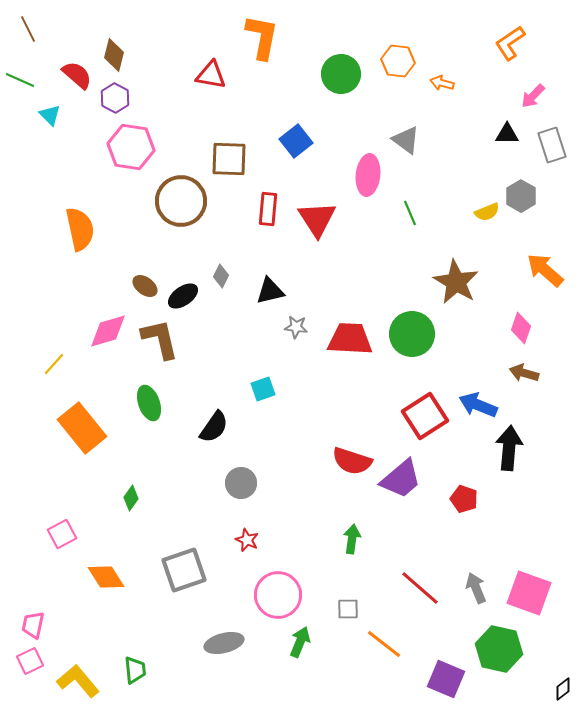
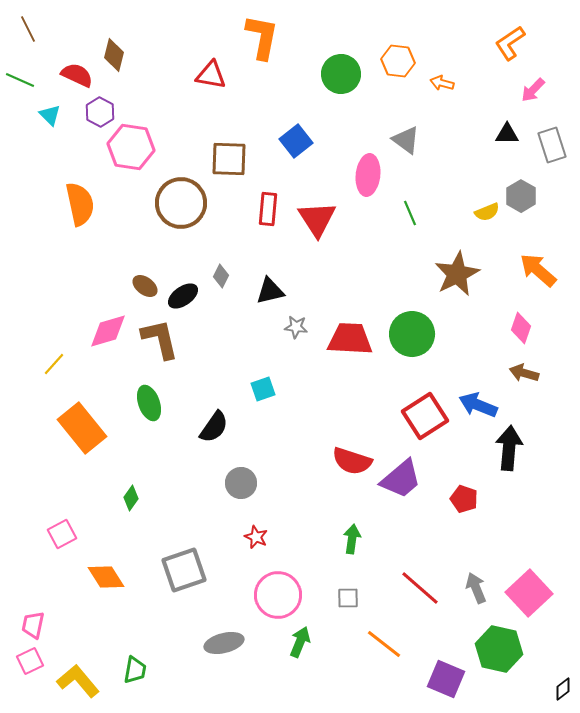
red semicircle at (77, 75): rotated 16 degrees counterclockwise
pink arrow at (533, 96): moved 6 px up
purple hexagon at (115, 98): moved 15 px left, 14 px down
brown circle at (181, 201): moved 2 px down
orange semicircle at (80, 229): moved 25 px up
orange arrow at (545, 270): moved 7 px left
brown star at (456, 282): moved 1 px right, 8 px up; rotated 15 degrees clockwise
red star at (247, 540): moved 9 px right, 3 px up
pink square at (529, 593): rotated 27 degrees clockwise
gray square at (348, 609): moved 11 px up
green trapezoid at (135, 670): rotated 16 degrees clockwise
